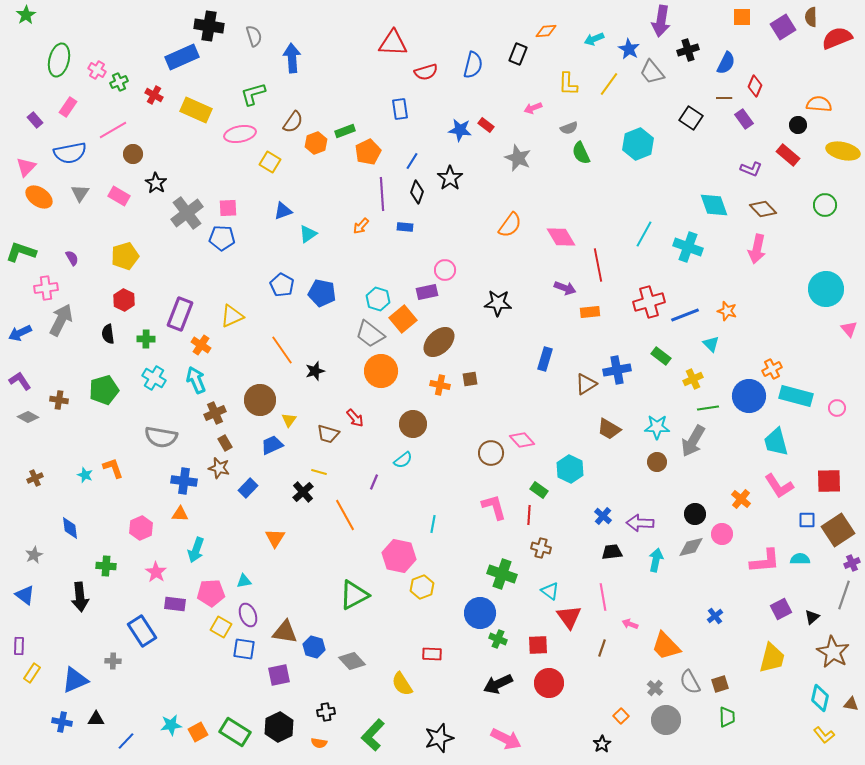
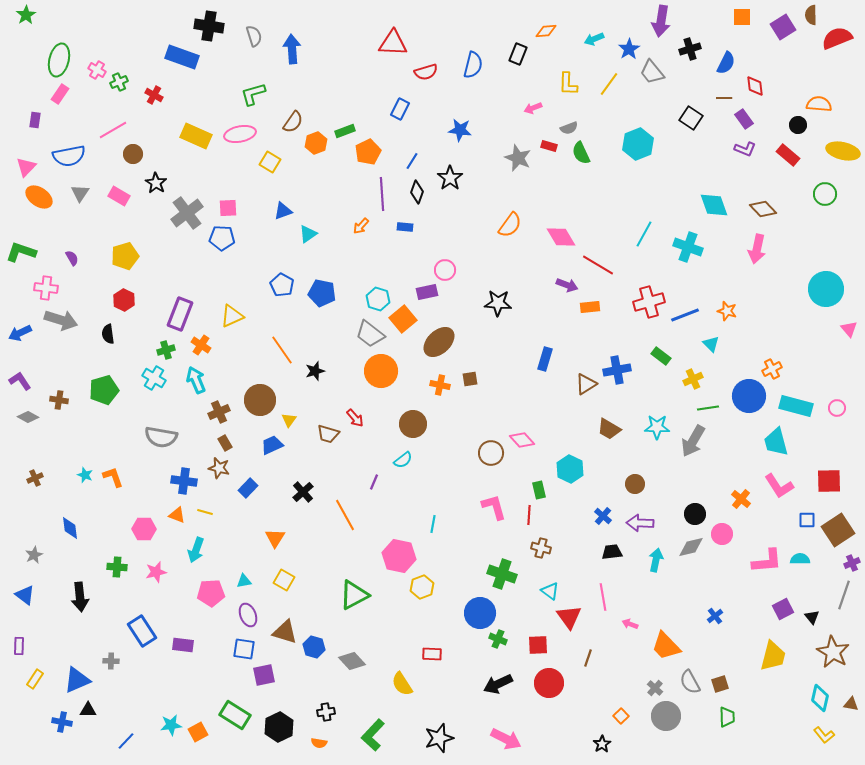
brown semicircle at (811, 17): moved 2 px up
blue star at (629, 49): rotated 10 degrees clockwise
black cross at (688, 50): moved 2 px right, 1 px up
blue rectangle at (182, 57): rotated 44 degrees clockwise
blue arrow at (292, 58): moved 9 px up
red diamond at (755, 86): rotated 30 degrees counterclockwise
pink rectangle at (68, 107): moved 8 px left, 13 px up
blue rectangle at (400, 109): rotated 35 degrees clockwise
yellow rectangle at (196, 110): moved 26 px down
purple rectangle at (35, 120): rotated 49 degrees clockwise
red rectangle at (486, 125): moved 63 px right, 21 px down; rotated 21 degrees counterclockwise
blue semicircle at (70, 153): moved 1 px left, 3 px down
purple L-shape at (751, 169): moved 6 px left, 20 px up
green circle at (825, 205): moved 11 px up
red line at (598, 265): rotated 48 degrees counterclockwise
pink cross at (46, 288): rotated 15 degrees clockwise
purple arrow at (565, 288): moved 2 px right, 3 px up
orange rectangle at (590, 312): moved 5 px up
gray arrow at (61, 320): rotated 80 degrees clockwise
green cross at (146, 339): moved 20 px right, 11 px down; rotated 18 degrees counterclockwise
cyan rectangle at (796, 396): moved 10 px down
brown cross at (215, 413): moved 4 px right, 1 px up
brown circle at (657, 462): moved 22 px left, 22 px down
orange L-shape at (113, 468): moved 9 px down
yellow line at (319, 472): moved 114 px left, 40 px down
green rectangle at (539, 490): rotated 42 degrees clockwise
orange triangle at (180, 514): moved 3 px left, 1 px down; rotated 18 degrees clockwise
pink hexagon at (141, 528): moved 3 px right, 1 px down; rotated 25 degrees clockwise
pink L-shape at (765, 561): moved 2 px right
green cross at (106, 566): moved 11 px right, 1 px down
pink star at (156, 572): rotated 25 degrees clockwise
purple rectangle at (175, 604): moved 8 px right, 41 px down
purple square at (781, 609): moved 2 px right
black triangle at (812, 617): rotated 28 degrees counterclockwise
yellow square at (221, 627): moved 63 px right, 47 px up
brown triangle at (285, 632): rotated 8 degrees clockwise
brown line at (602, 648): moved 14 px left, 10 px down
yellow trapezoid at (772, 658): moved 1 px right, 2 px up
gray cross at (113, 661): moved 2 px left
yellow rectangle at (32, 673): moved 3 px right, 6 px down
purple square at (279, 675): moved 15 px left
blue triangle at (75, 680): moved 2 px right
black triangle at (96, 719): moved 8 px left, 9 px up
gray circle at (666, 720): moved 4 px up
green rectangle at (235, 732): moved 17 px up
